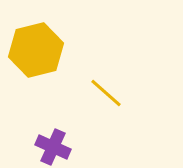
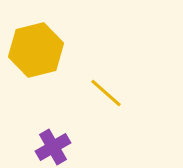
purple cross: rotated 36 degrees clockwise
